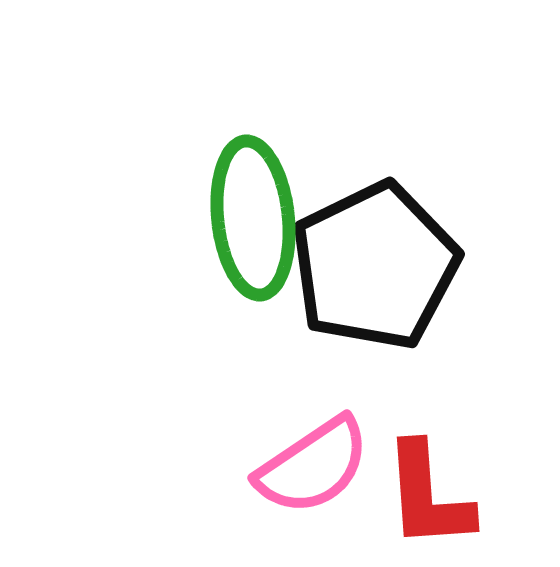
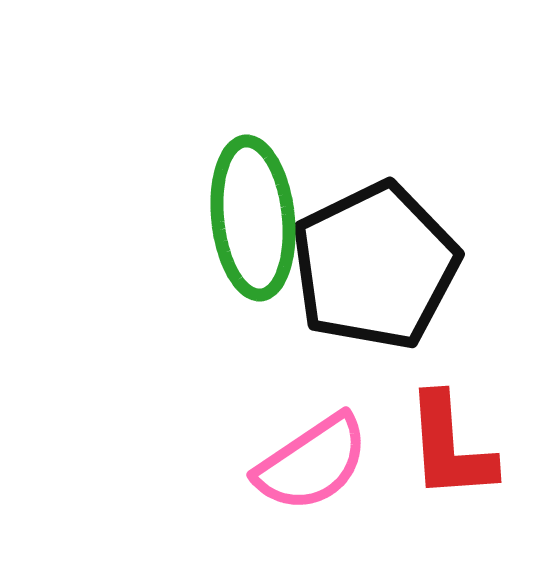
pink semicircle: moved 1 px left, 3 px up
red L-shape: moved 22 px right, 49 px up
